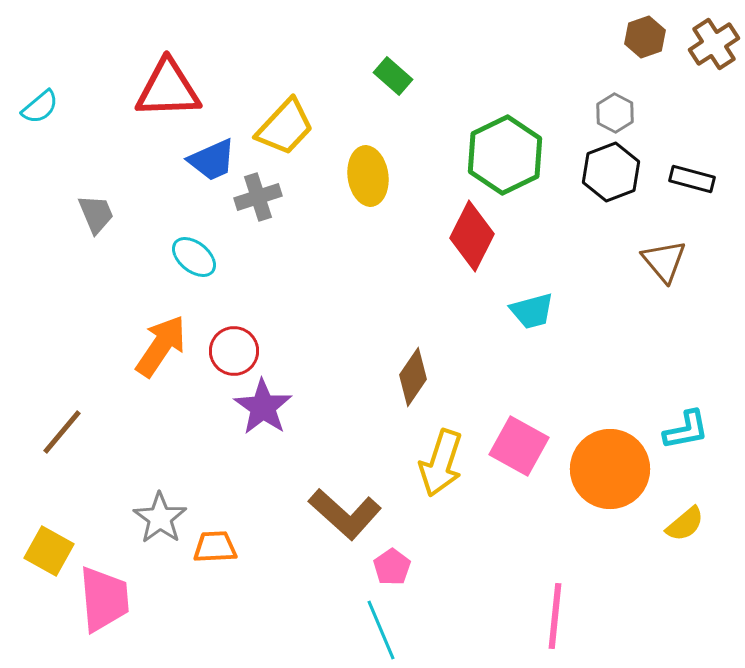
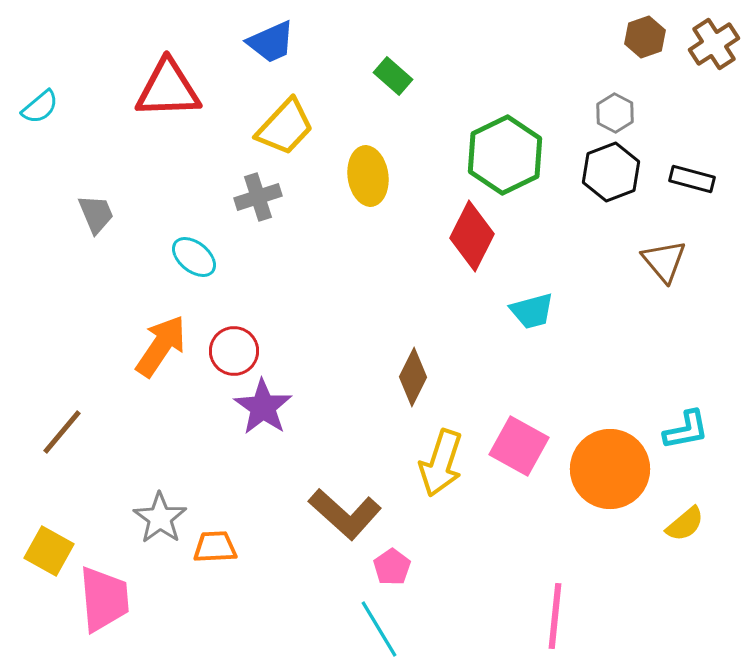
blue trapezoid: moved 59 px right, 118 px up
brown diamond: rotated 8 degrees counterclockwise
cyan line: moved 2 px left, 1 px up; rotated 8 degrees counterclockwise
